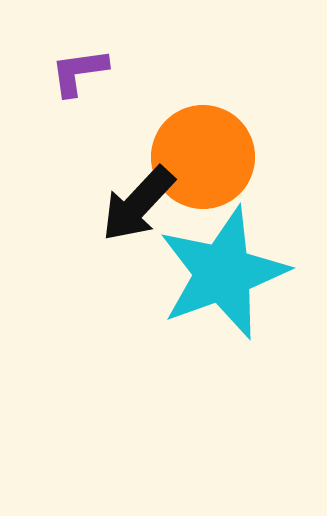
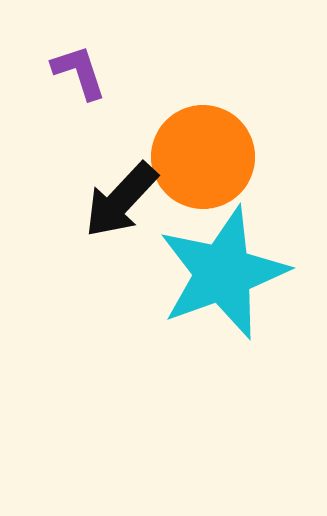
purple L-shape: rotated 80 degrees clockwise
black arrow: moved 17 px left, 4 px up
